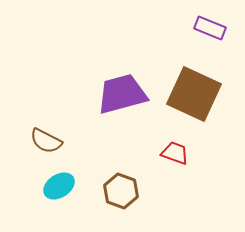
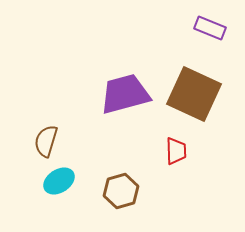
purple trapezoid: moved 3 px right
brown semicircle: rotated 80 degrees clockwise
red trapezoid: moved 1 px right, 2 px up; rotated 68 degrees clockwise
cyan ellipse: moved 5 px up
brown hexagon: rotated 24 degrees clockwise
